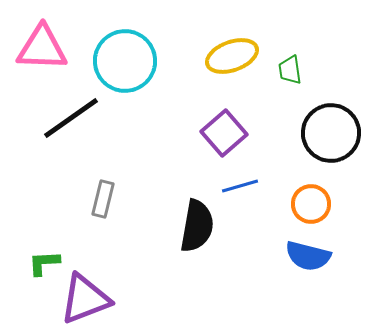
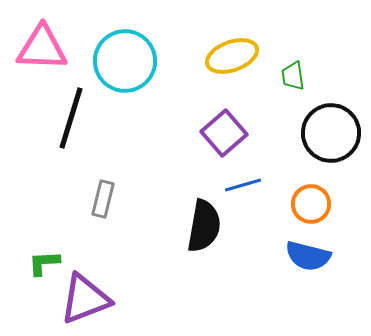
green trapezoid: moved 3 px right, 6 px down
black line: rotated 38 degrees counterclockwise
blue line: moved 3 px right, 1 px up
black semicircle: moved 7 px right
